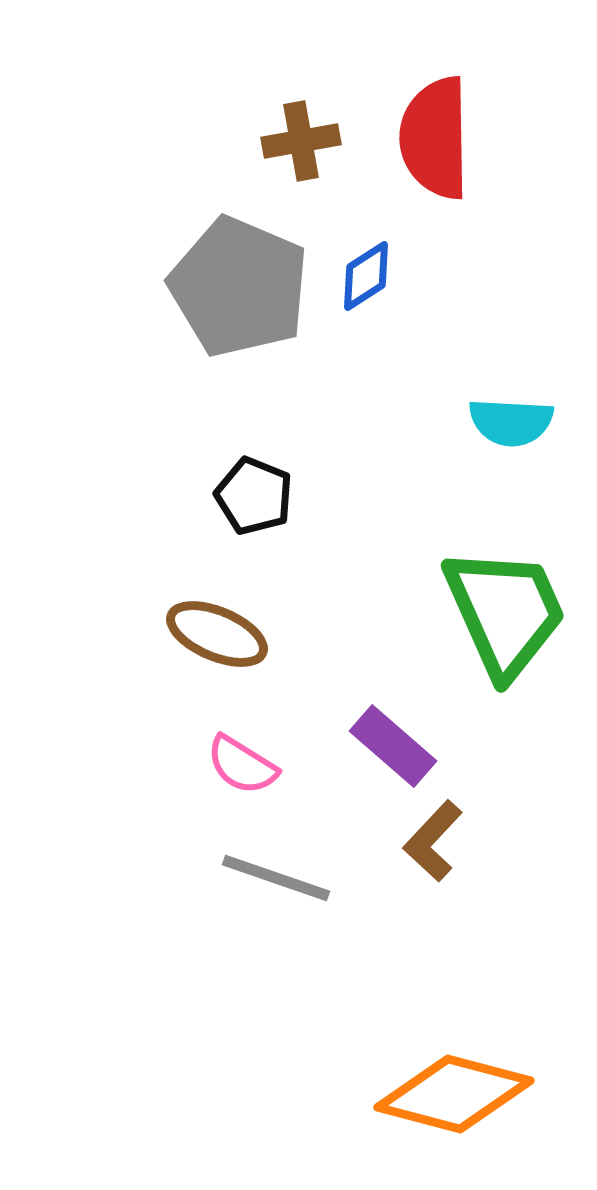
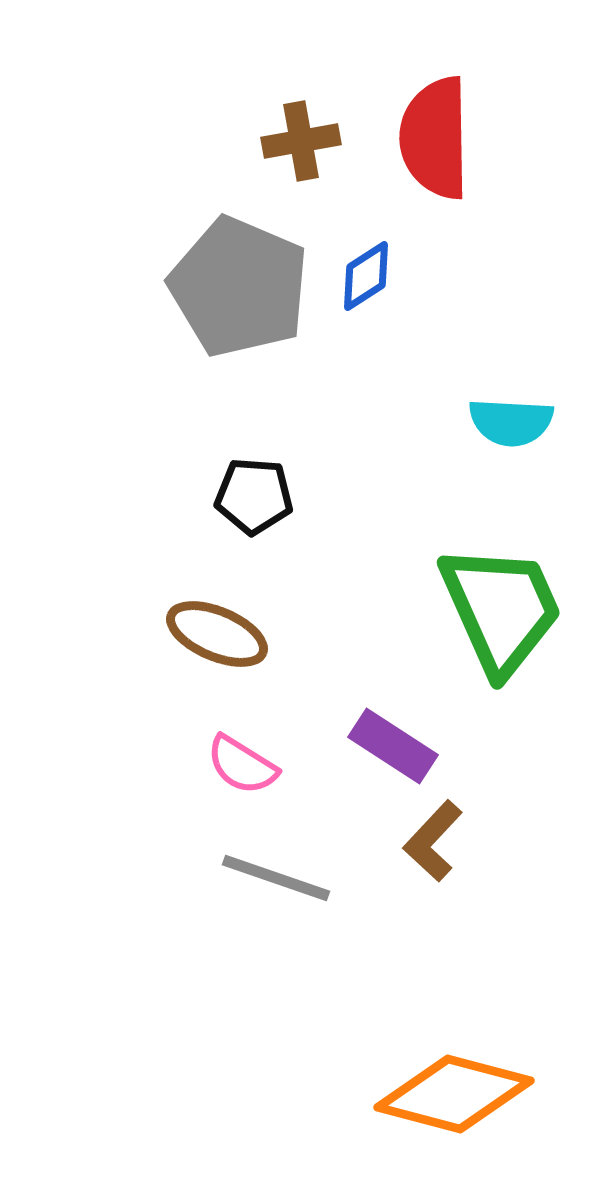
black pentagon: rotated 18 degrees counterclockwise
green trapezoid: moved 4 px left, 3 px up
purple rectangle: rotated 8 degrees counterclockwise
